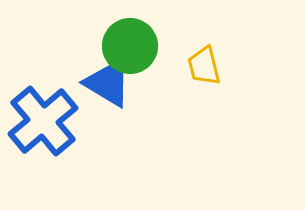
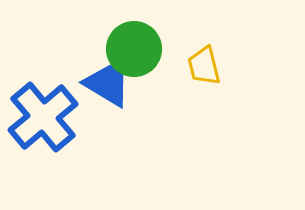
green circle: moved 4 px right, 3 px down
blue cross: moved 4 px up
